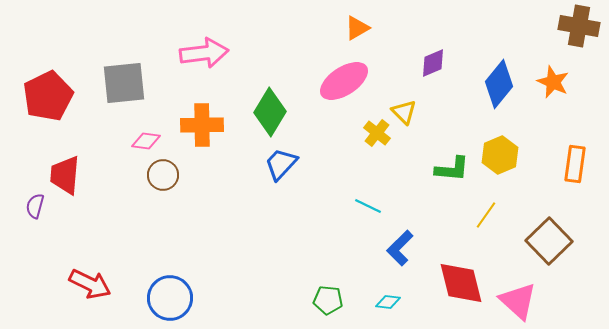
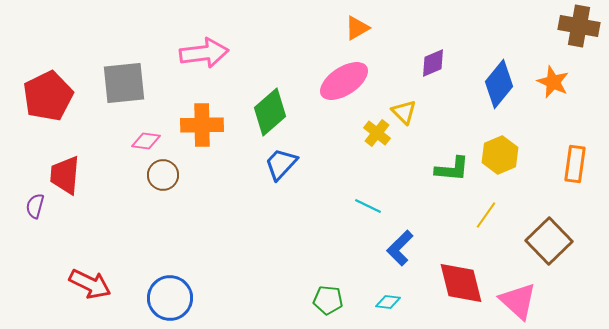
green diamond: rotated 18 degrees clockwise
